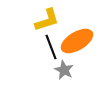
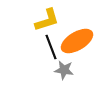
gray star: rotated 18 degrees counterclockwise
